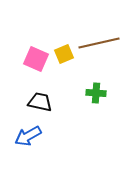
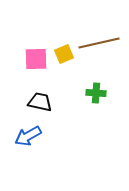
pink square: rotated 25 degrees counterclockwise
